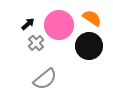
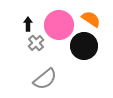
orange semicircle: moved 1 px left, 1 px down
black arrow: rotated 48 degrees counterclockwise
black circle: moved 5 px left
